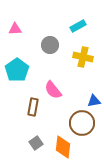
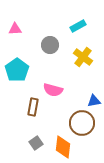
yellow cross: rotated 24 degrees clockwise
pink semicircle: rotated 36 degrees counterclockwise
